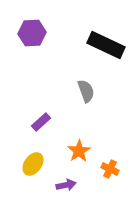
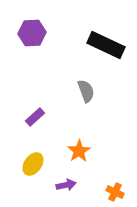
purple rectangle: moved 6 px left, 5 px up
orange cross: moved 5 px right, 23 px down
